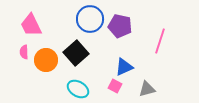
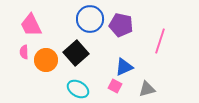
purple pentagon: moved 1 px right, 1 px up
